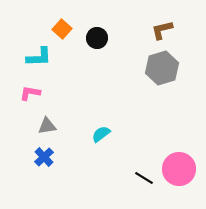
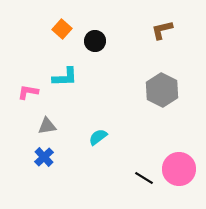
black circle: moved 2 px left, 3 px down
cyan L-shape: moved 26 px right, 20 px down
gray hexagon: moved 22 px down; rotated 16 degrees counterclockwise
pink L-shape: moved 2 px left, 1 px up
cyan semicircle: moved 3 px left, 3 px down
